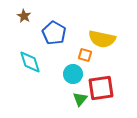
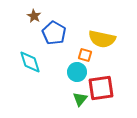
brown star: moved 10 px right
cyan circle: moved 4 px right, 2 px up
